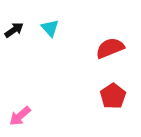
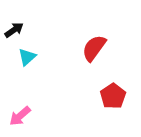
cyan triangle: moved 23 px left, 29 px down; rotated 30 degrees clockwise
red semicircle: moved 16 px left; rotated 32 degrees counterclockwise
